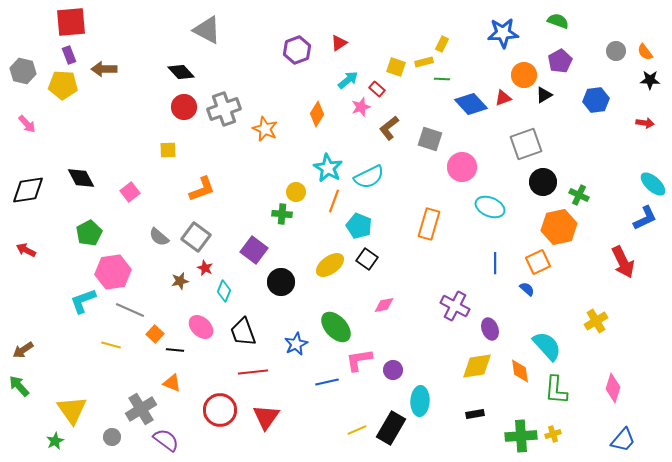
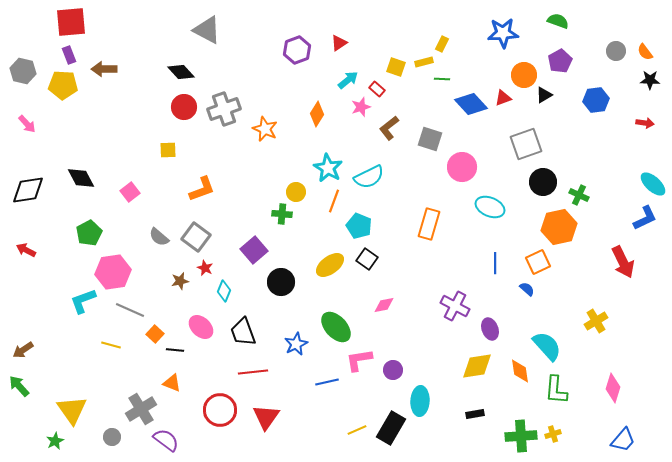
purple square at (254, 250): rotated 12 degrees clockwise
